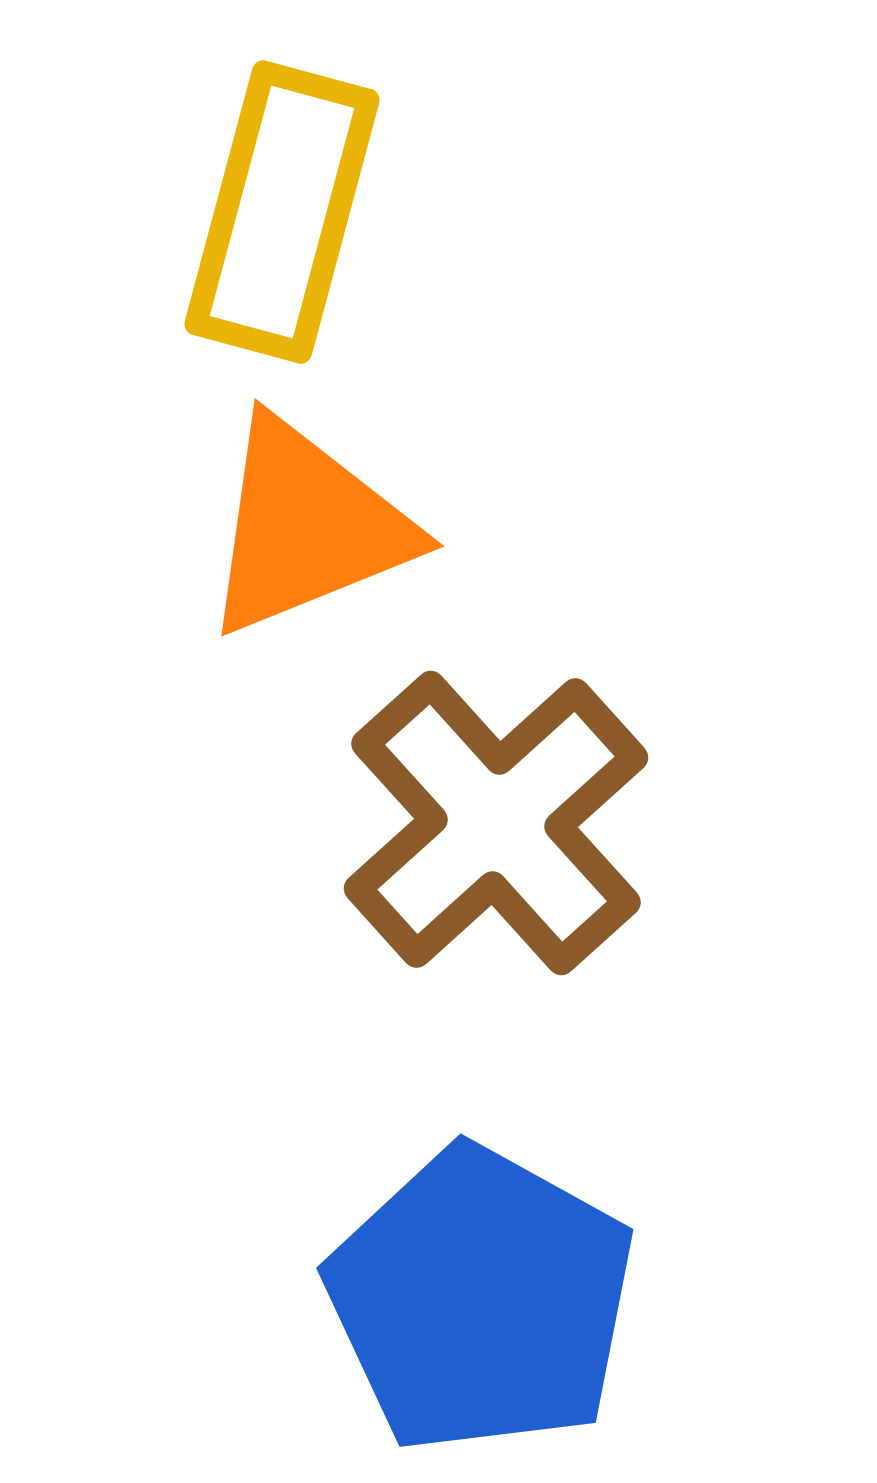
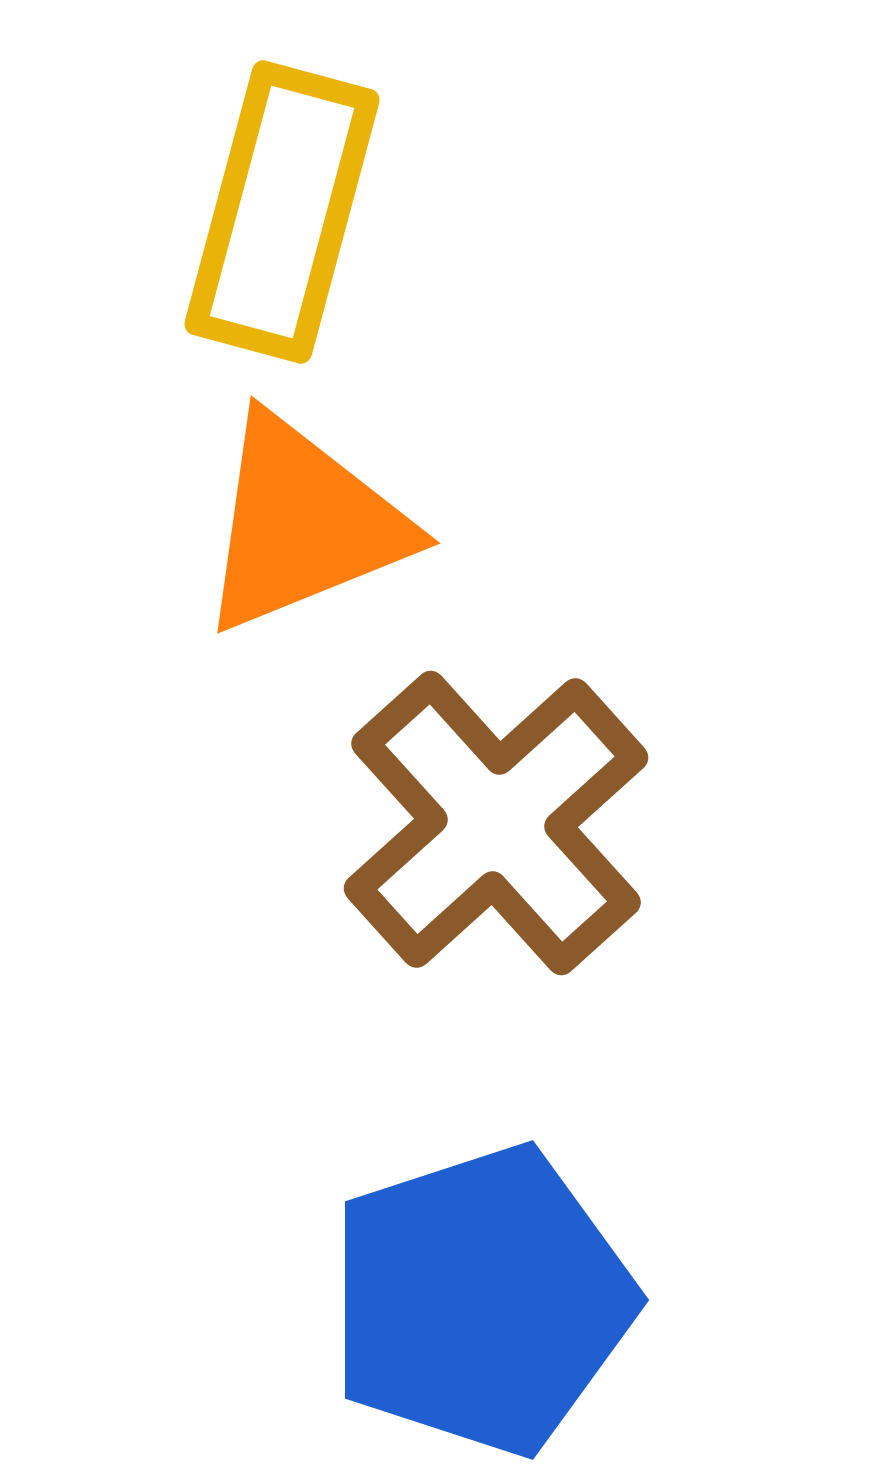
orange triangle: moved 4 px left, 3 px up
blue pentagon: rotated 25 degrees clockwise
